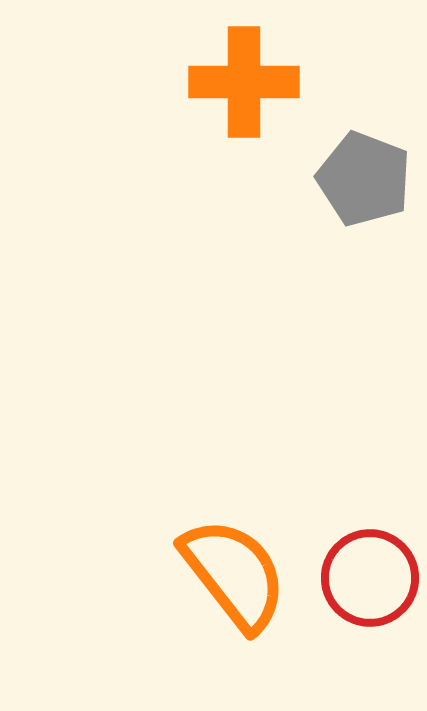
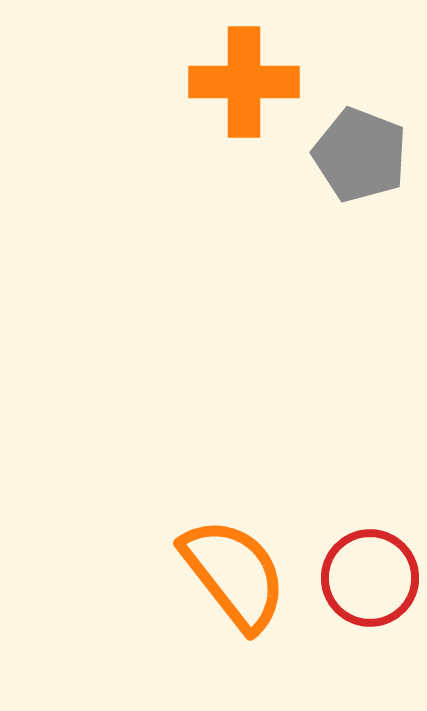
gray pentagon: moved 4 px left, 24 px up
